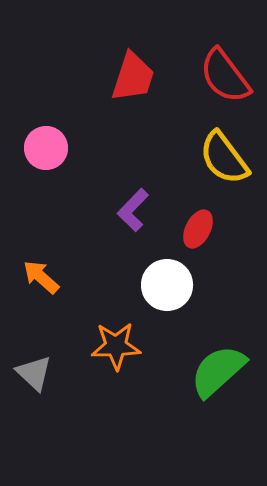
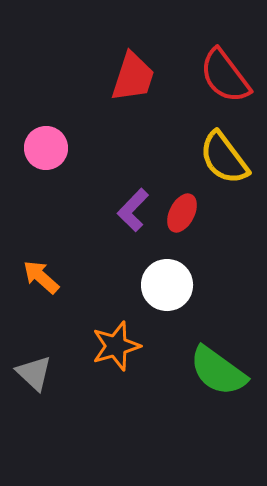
red ellipse: moved 16 px left, 16 px up
orange star: rotated 15 degrees counterclockwise
green semicircle: rotated 102 degrees counterclockwise
